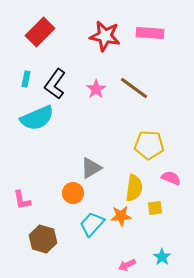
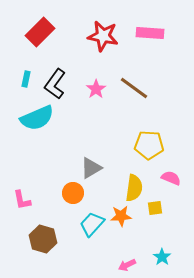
red star: moved 2 px left
